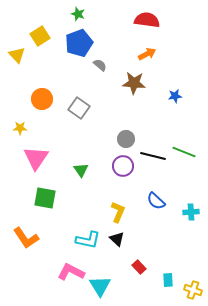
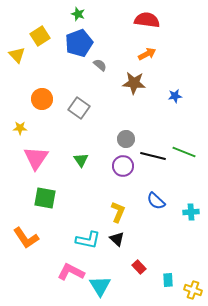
green triangle: moved 10 px up
